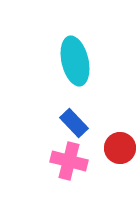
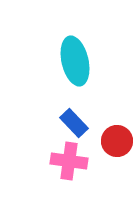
red circle: moved 3 px left, 7 px up
pink cross: rotated 6 degrees counterclockwise
